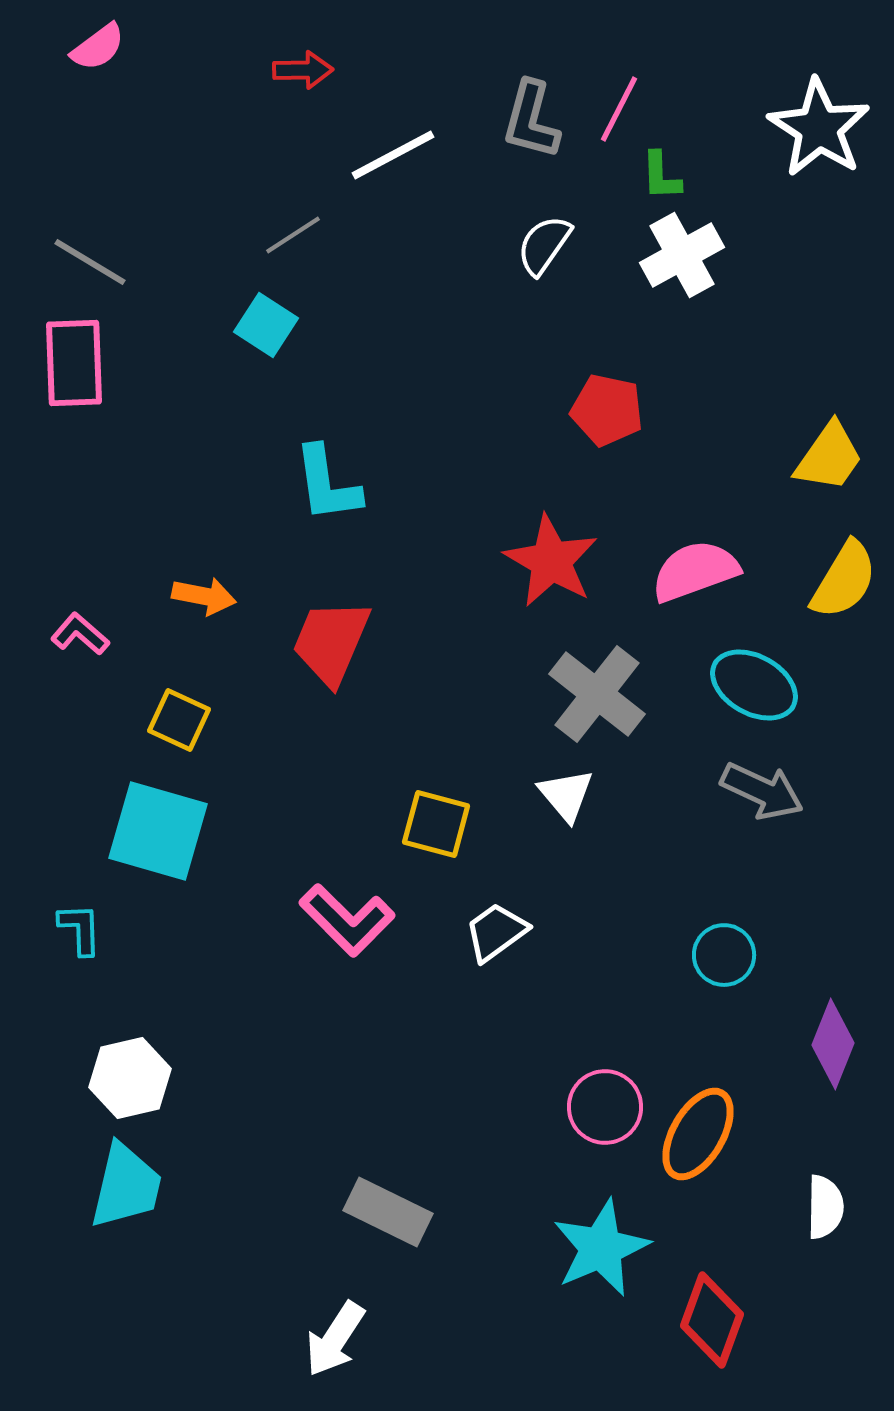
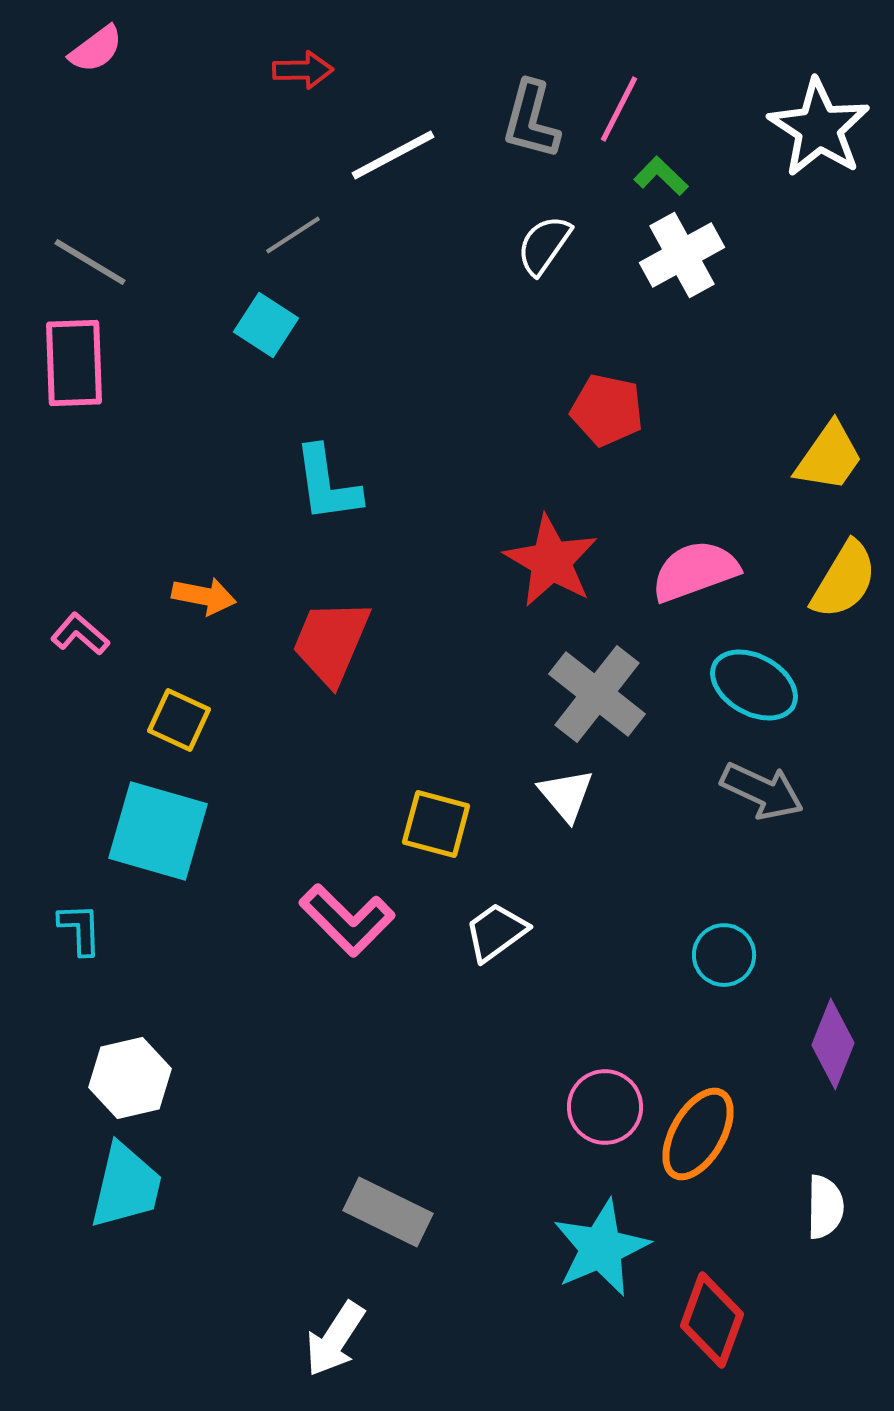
pink semicircle at (98, 47): moved 2 px left, 2 px down
green L-shape at (661, 176): rotated 136 degrees clockwise
